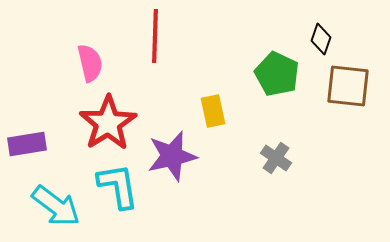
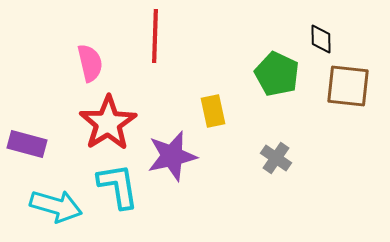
black diamond: rotated 20 degrees counterclockwise
purple rectangle: rotated 24 degrees clockwise
cyan arrow: rotated 21 degrees counterclockwise
